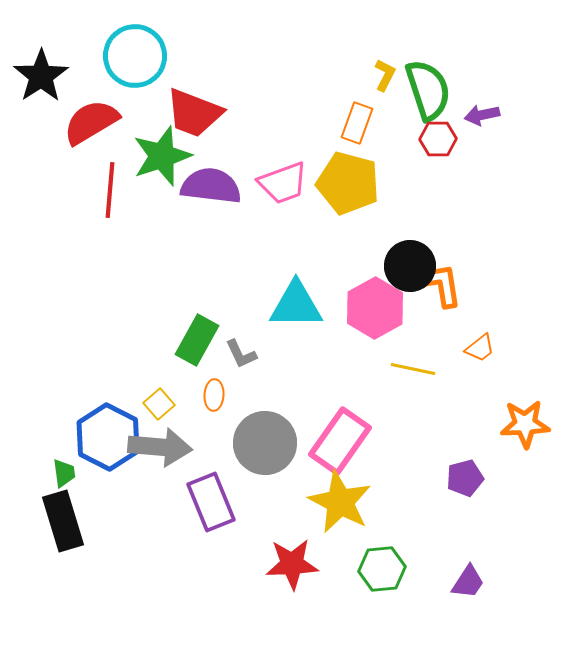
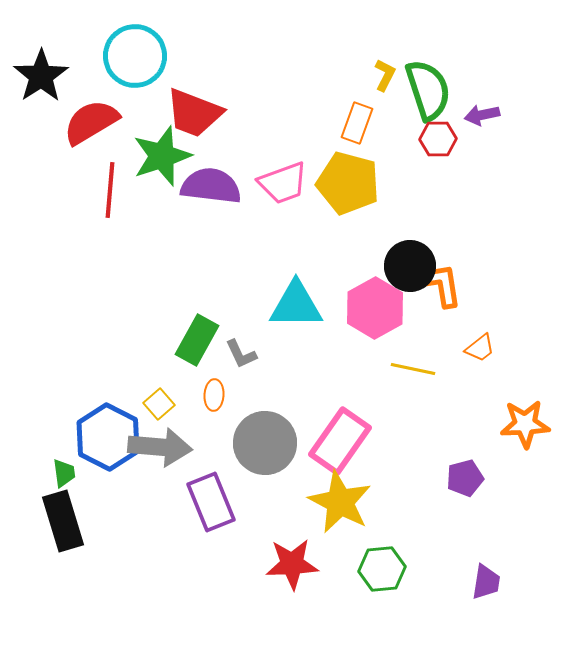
purple trapezoid: moved 18 px right; rotated 24 degrees counterclockwise
